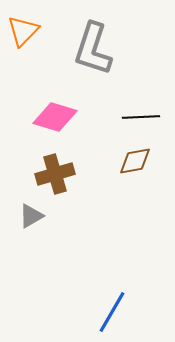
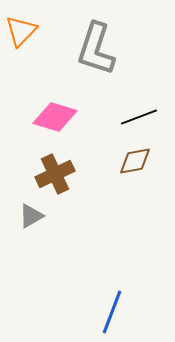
orange triangle: moved 2 px left
gray L-shape: moved 3 px right
black line: moved 2 px left; rotated 18 degrees counterclockwise
brown cross: rotated 9 degrees counterclockwise
blue line: rotated 9 degrees counterclockwise
